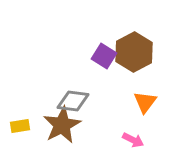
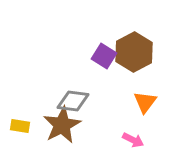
yellow rectangle: rotated 18 degrees clockwise
